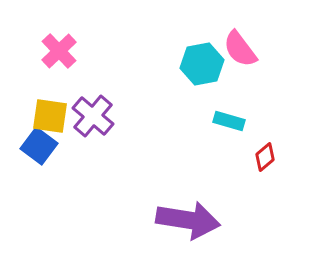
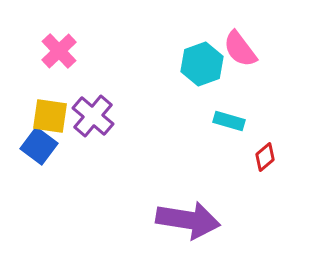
cyan hexagon: rotated 9 degrees counterclockwise
